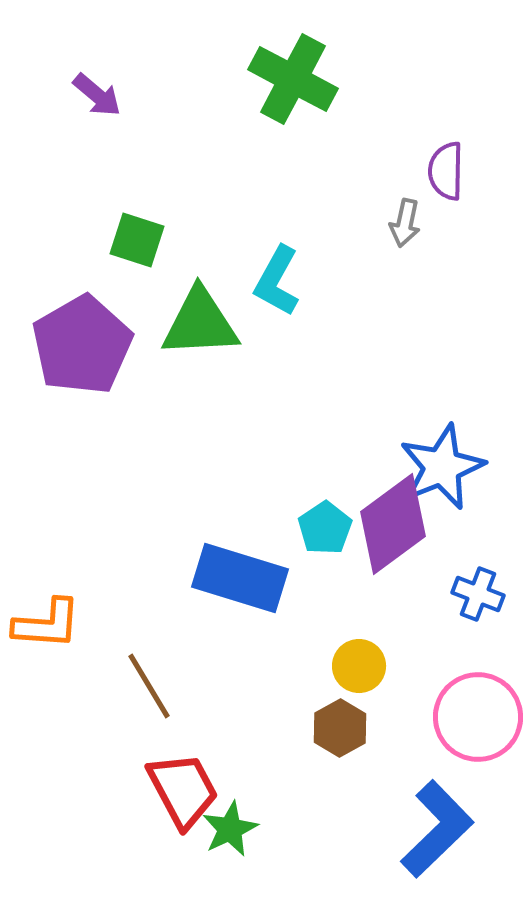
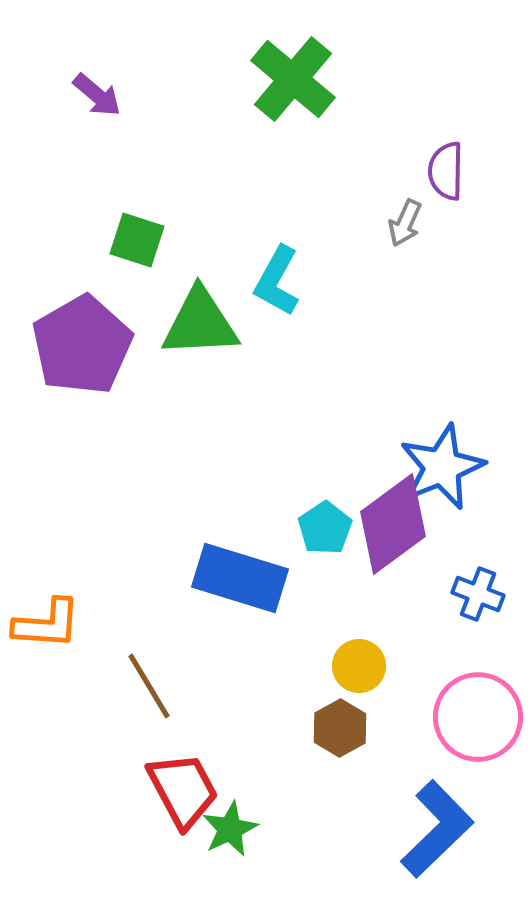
green cross: rotated 12 degrees clockwise
gray arrow: rotated 12 degrees clockwise
